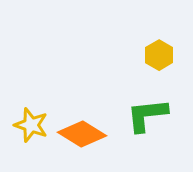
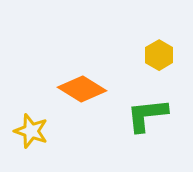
yellow star: moved 6 px down
orange diamond: moved 45 px up
